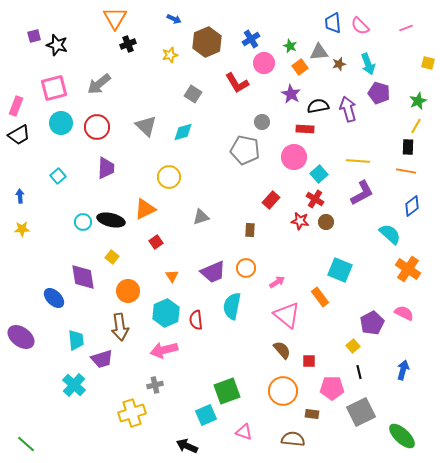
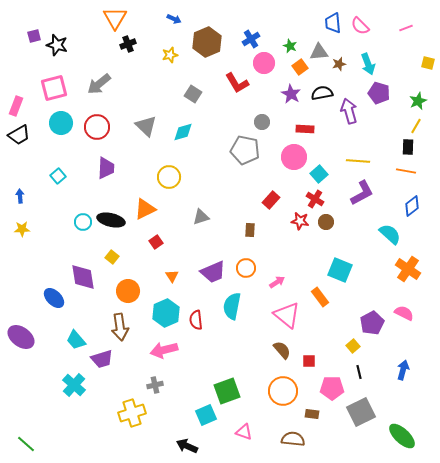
black semicircle at (318, 106): moved 4 px right, 13 px up
purple arrow at (348, 109): moved 1 px right, 2 px down
cyan trapezoid at (76, 340): rotated 145 degrees clockwise
